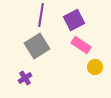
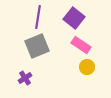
purple line: moved 3 px left, 2 px down
purple square: moved 2 px up; rotated 25 degrees counterclockwise
gray square: rotated 10 degrees clockwise
yellow circle: moved 8 px left
